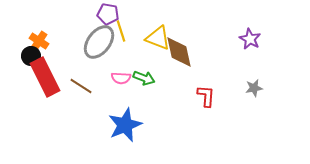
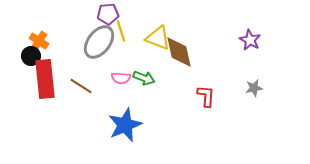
purple pentagon: rotated 15 degrees counterclockwise
purple star: moved 1 px down
red rectangle: moved 2 px down; rotated 21 degrees clockwise
